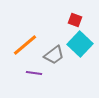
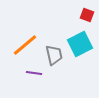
red square: moved 12 px right, 5 px up
cyan square: rotated 20 degrees clockwise
gray trapezoid: rotated 65 degrees counterclockwise
